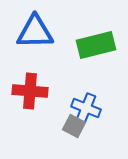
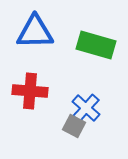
green rectangle: rotated 30 degrees clockwise
blue cross: rotated 20 degrees clockwise
